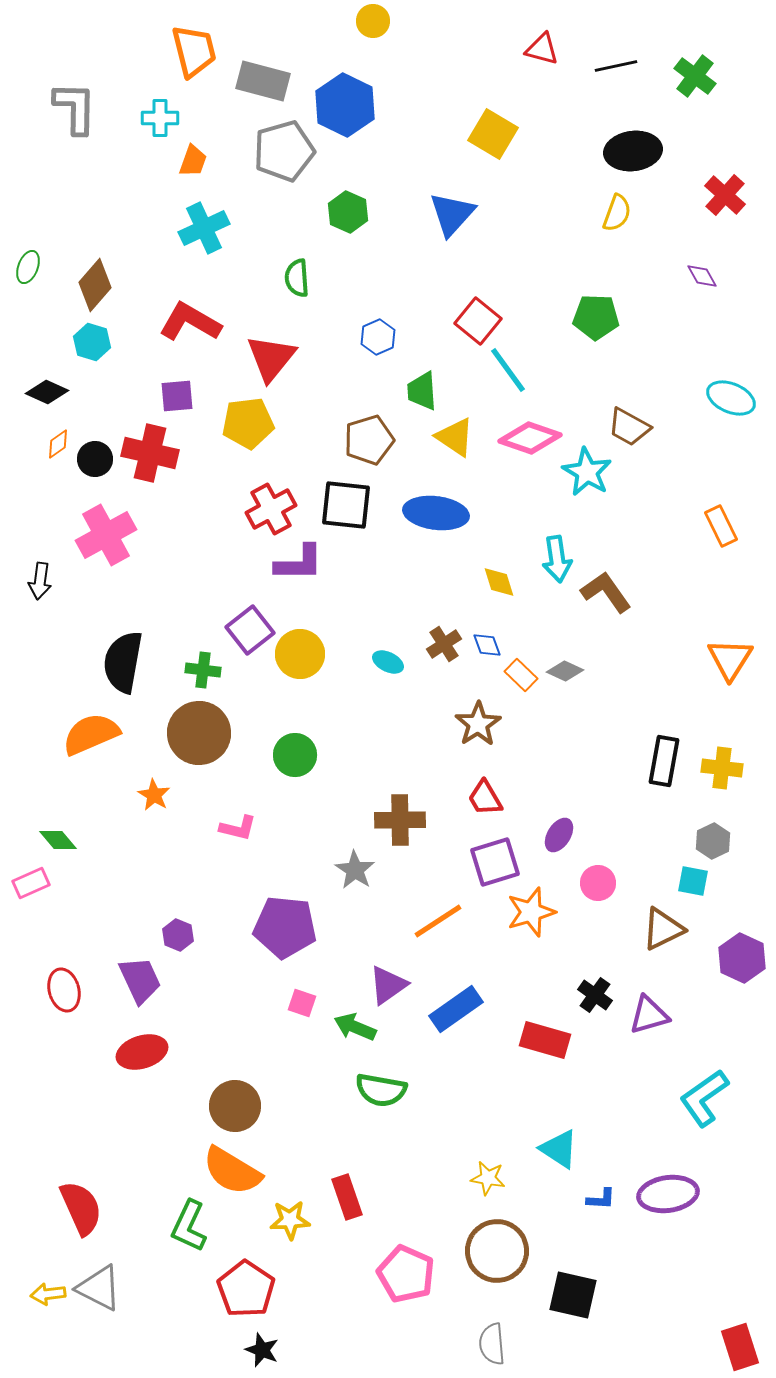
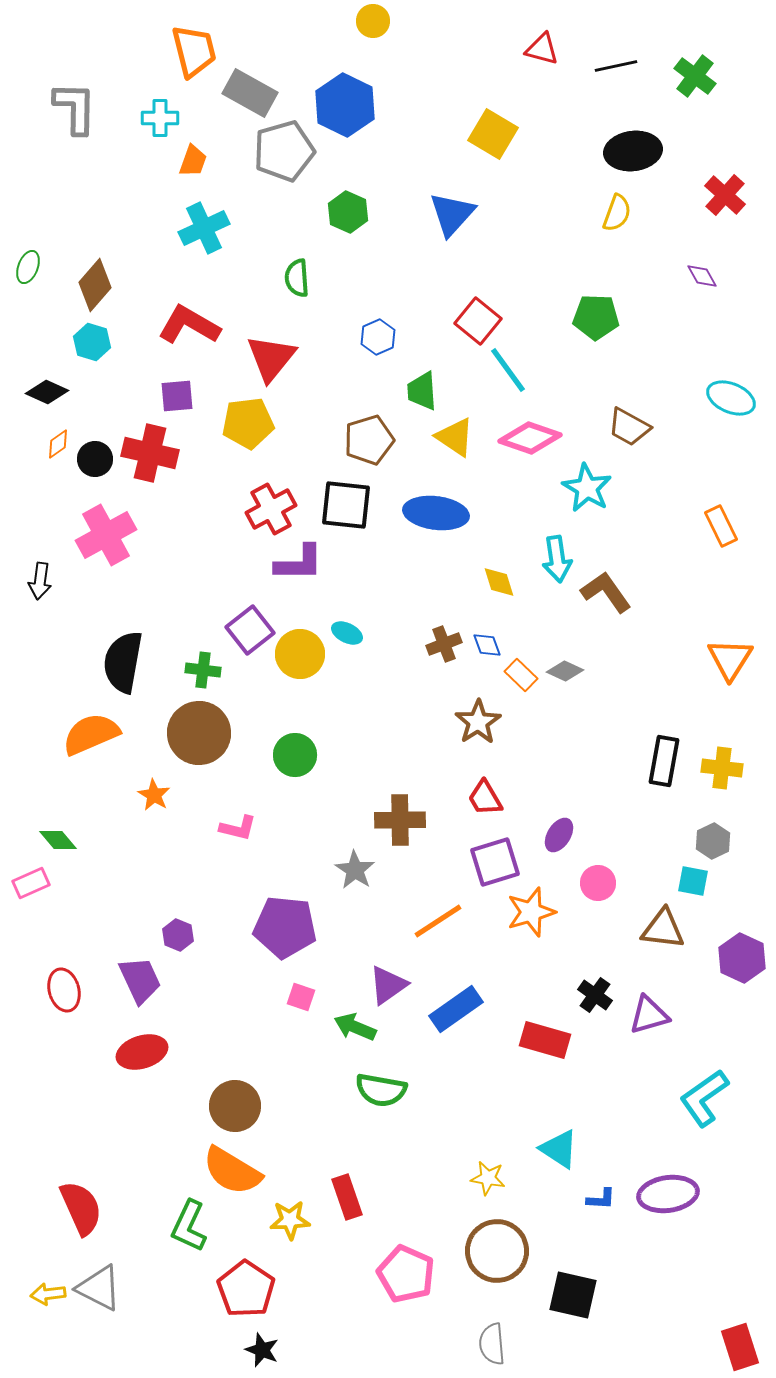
gray rectangle at (263, 81): moved 13 px left, 12 px down; rotated 14 degrees clockwise
red L-shape at (190, 322): moved 1 px left, 3 px down
cyan star at (587, 472): moved 16 px down
brown cross at (444, 644): rotated 12 degrees clockwise
cyan ellipse at (388, 662): moved 41 px left, 29 px up
brown star at (478, 724): moved 2 px up
brown triangle at (663, 929): rotated 33 degrees clockwise
pink square at (302, 1003): moved 1 px left, 6 px up
